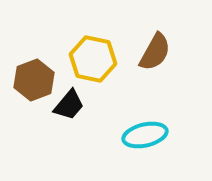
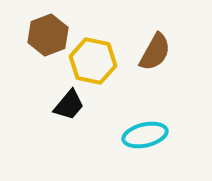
yellow hexagon: moved 2 px down
brown hexagon: moved 14 px right, 45 px up
